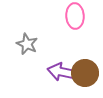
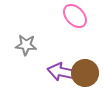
pink ellipse: rotated 40 degrees counterclockwise
gray star: moved 1 px left, 1 px down; rotated 20 degrees counterclockwise
